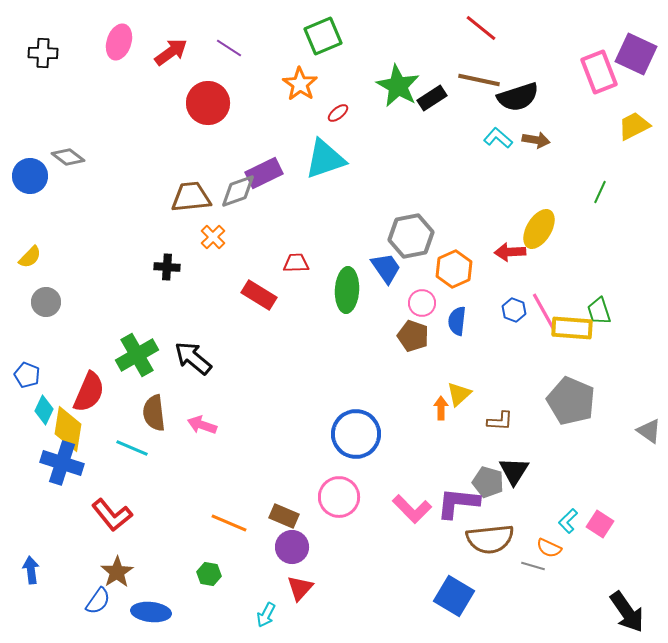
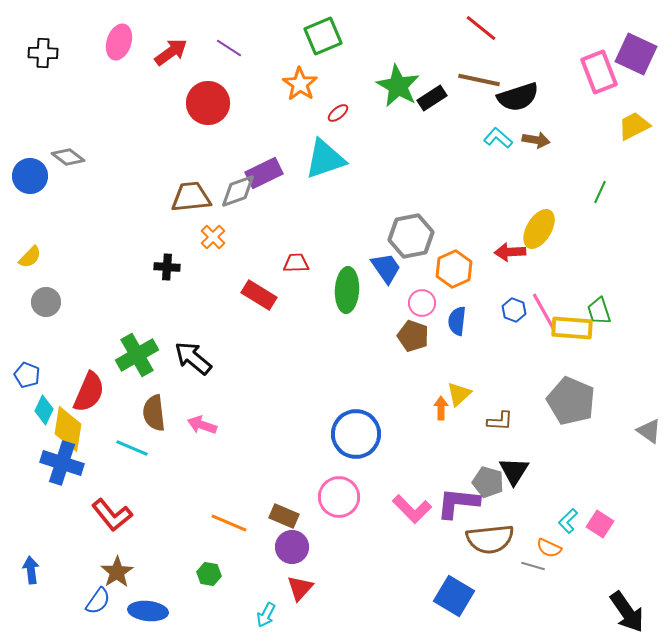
blue ellipse at (151, 612): moved 3 px left, 1 px up
